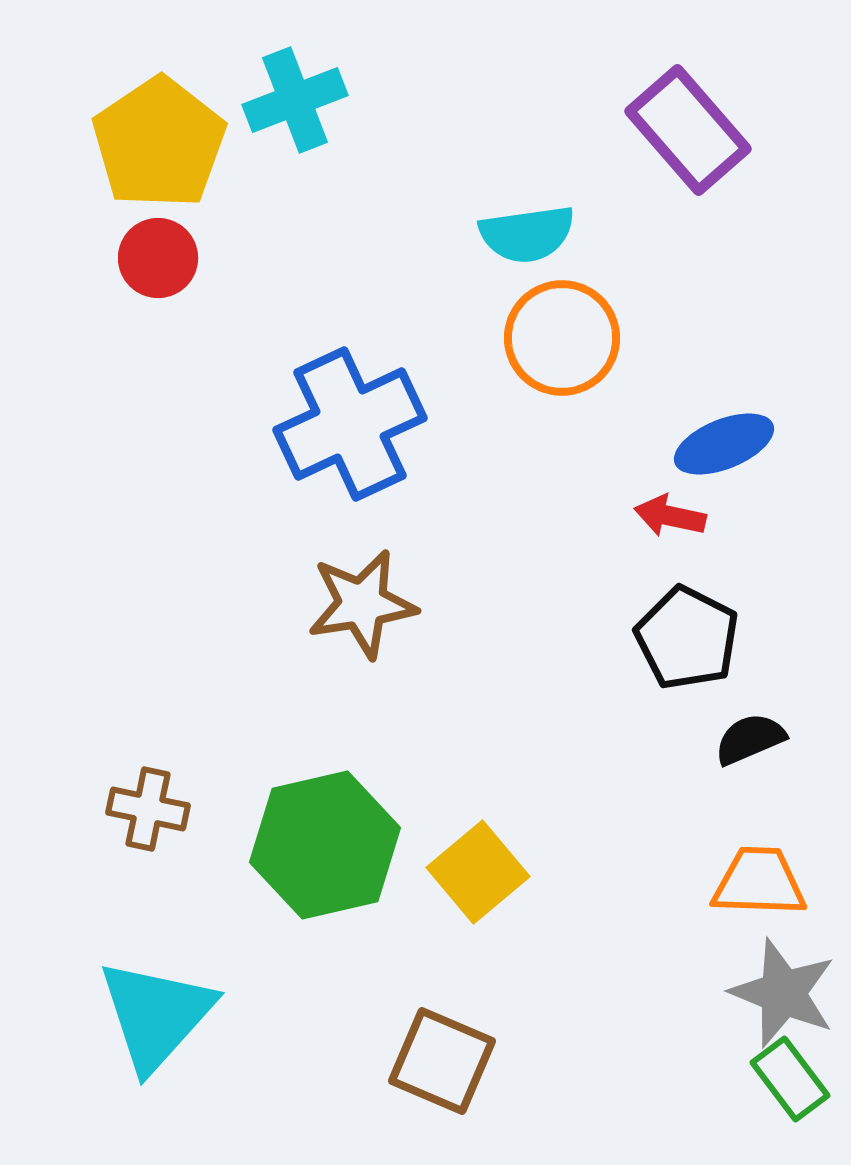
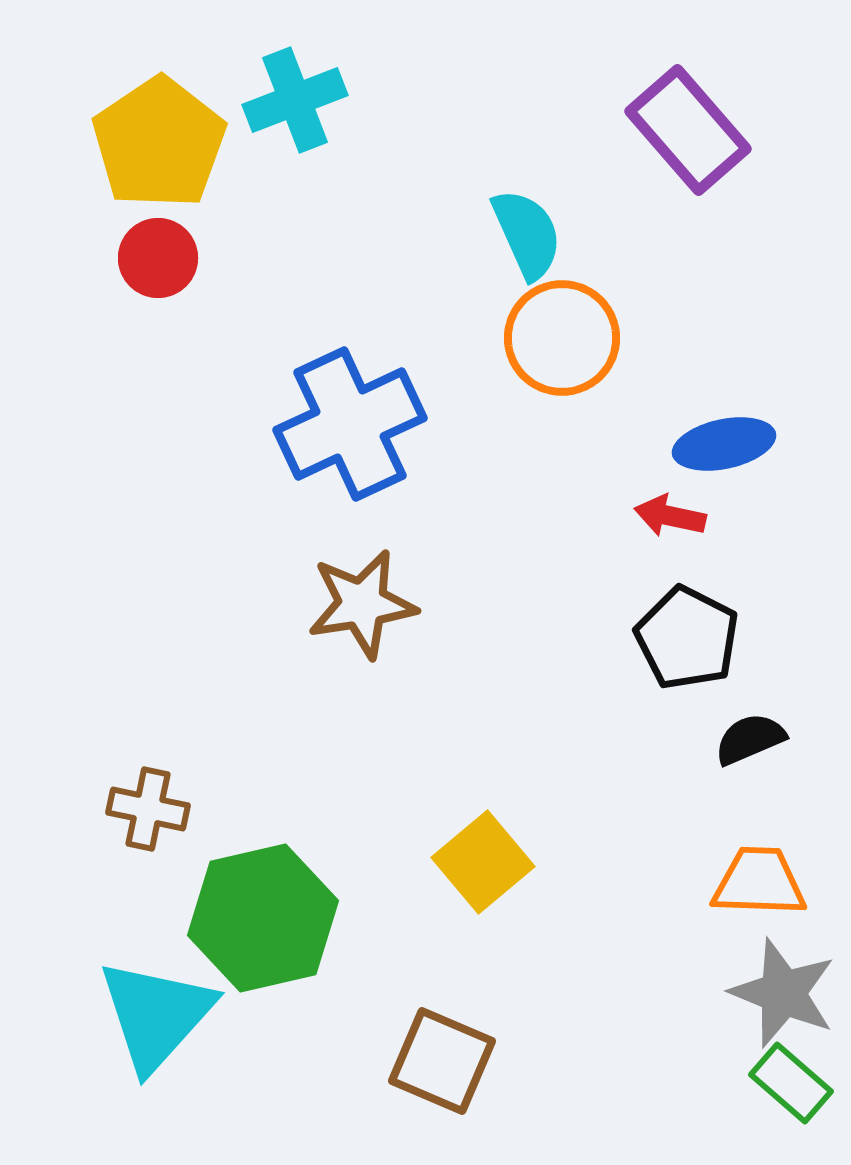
cyan semicircle: rotated 106 degrees counterclockwise
blue ellipse: rotated 10 degrees clockwise
green hexagon: moved 62 px left, 73 px down
yellow square: moved 5 px right, 10 px up
green rectangle: moved 1 px right, 4 px down; rotated 12 degrees counterclockwise
